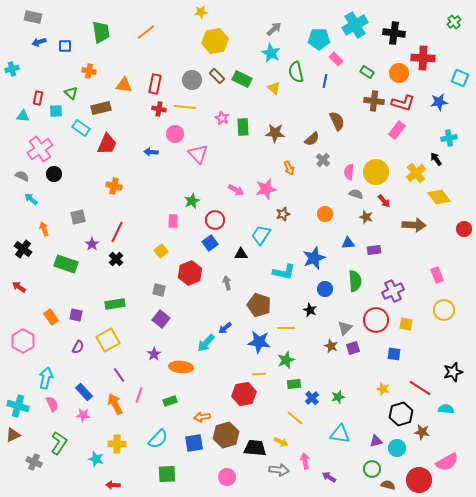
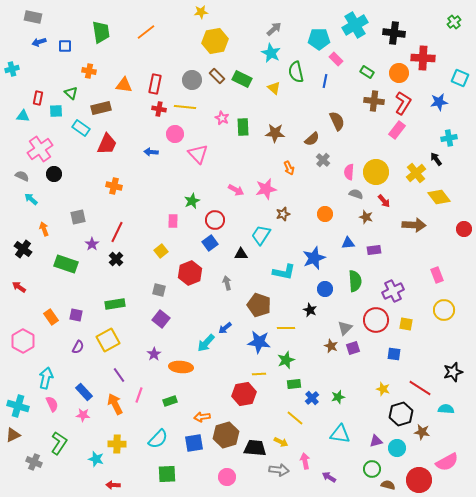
red L-shape at (403, 103): rotated 75 degrees counterclockwise
